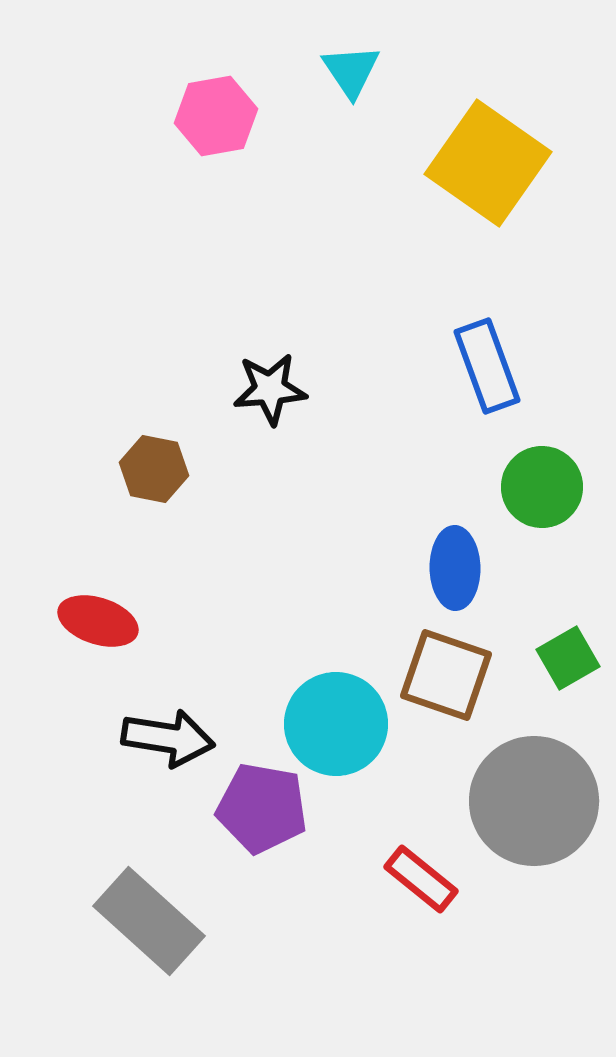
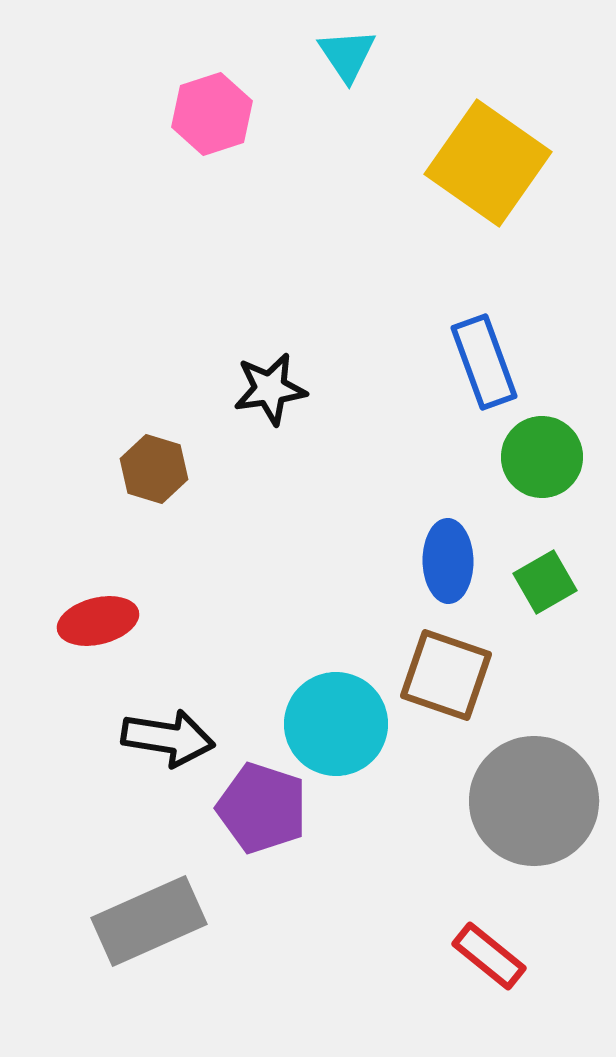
cyan triangle: moved 4 px left, 16 px up
pink hexagon: moved 4 px left, 2 px up; rotated 8 degrees counterclockwise
blue rectangle: moved 3 px left, 4 px up
black star: rotated 4 degrees counterclockwise
brown hexagon: rotated 6 degrees clockwise
green circle: moved 30 px up
blue ellipse: moved 7 px left, 7 px up
red ellipse: rotated 32 degrees counterclockwise
green square: moved 23 px left, 76 px up
purple pentagon: rotated 8 degrees clockwise
red rectangle: moved 68 px right, 77 px down
gray rectangle: rotated 66 degrees counterclockwise
